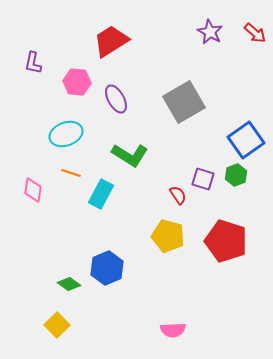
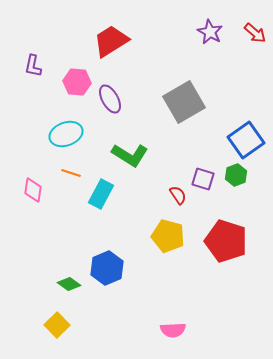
purple L-shape: moved 3 px down
purple ellipse: moved 6 px left
